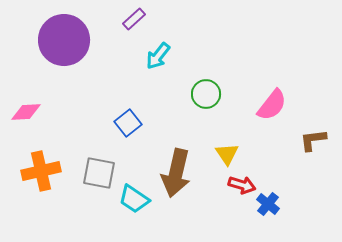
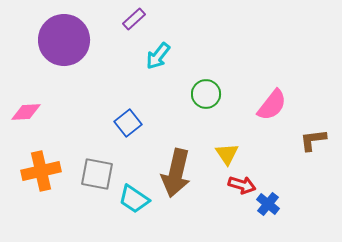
gray square: moved 2 px left, 1 px down
